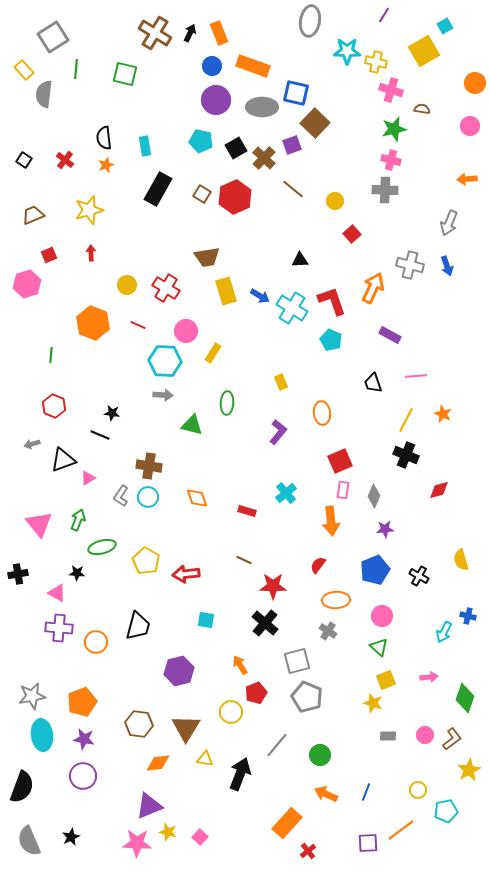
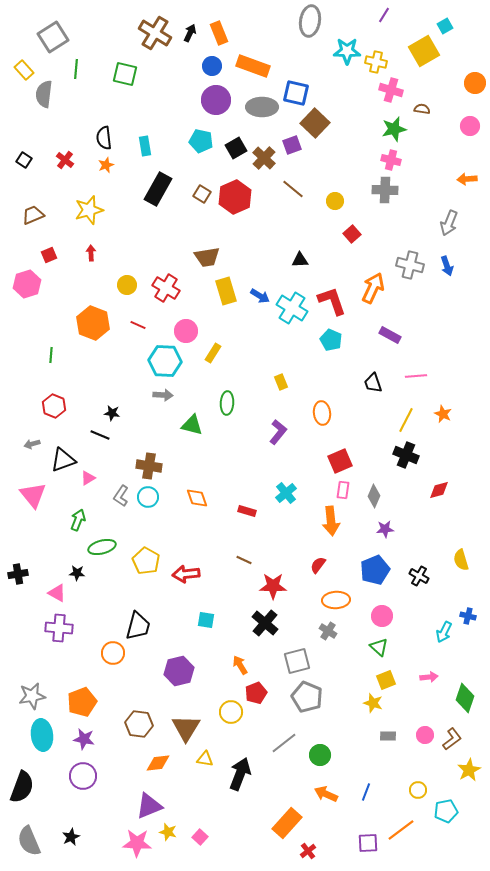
pink triangle at (39, 524): moved 6 px left, 29 px up
orange circle at (96, 642): moved 17 px right, 11 px down
gray line at (277, 745): moved 7 px right, 2 px up; rotated 12 degrees clockwise
